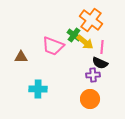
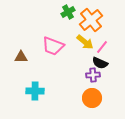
orange cross: rotated 15 degrees clockwise
green cross: moved 6 px left, 23 px up; rotated 24 degrees clockwise
pink line: rotated 32 degrees clockwise
cyan cross: moved 3 px left, 2 px down
orange circle: moved 2 px right, 1 px up
